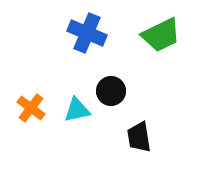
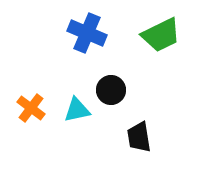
black circle: moved 1 px up
